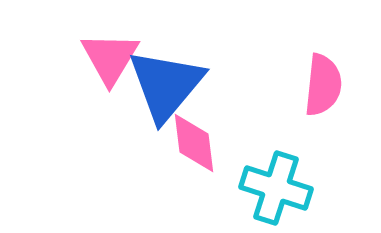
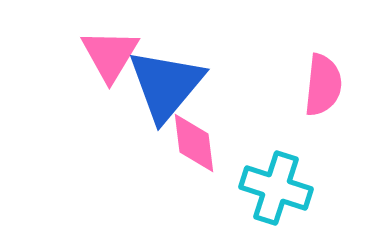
pink triangle: moved 3 px up
